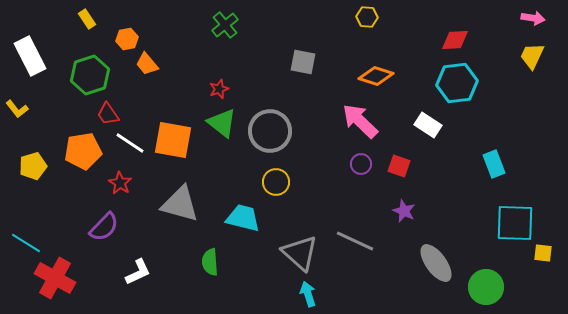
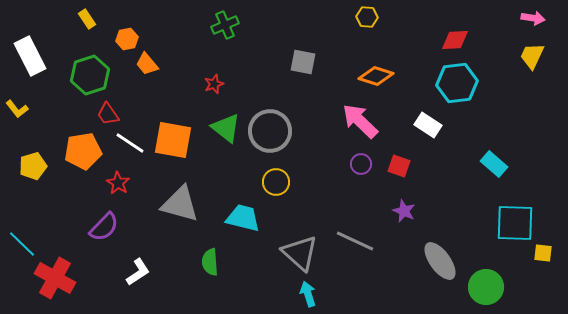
green cross at (225, 25): rotated 16 degrees clockwise
red star at (219, 89): moved 5 px left, 5 px up
green triangle at (222, 123): moved 4 px right, 5 px down
cyan rectangle at (494, 164): rotated 28 degrees counterclockwise
red star at (120, 183): moved 2 px left
cyan line at (26, 243): moved 4 px left, 1 px down; rotated 12 degrees clockwise
gray ellipse at (436, 263): moved 4 px right, 2 px up
white L-shape at (138, 272): rotated 8 degrees counterclockwise
